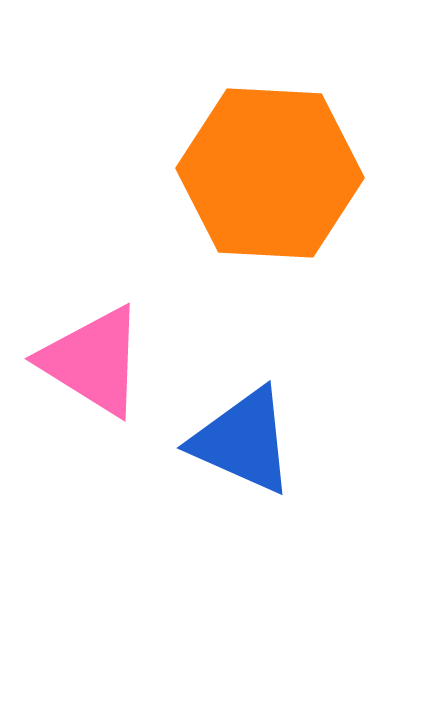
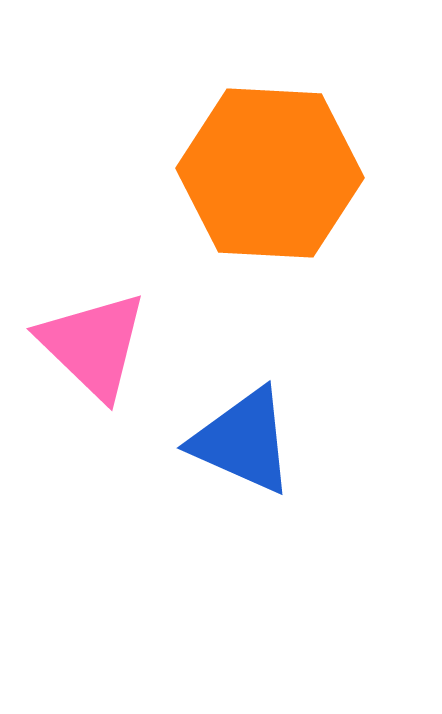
pink triangle: moved 16 px up; rotated 12 degrees clockwise
